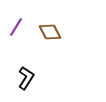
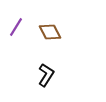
black L-shape: moved 20 px right, 3 px up
